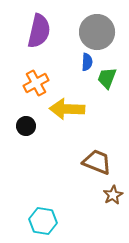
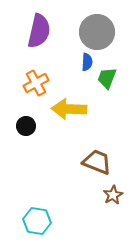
yellow arrow: moved 2 px right
cyan hexagon: moved 6 px left
